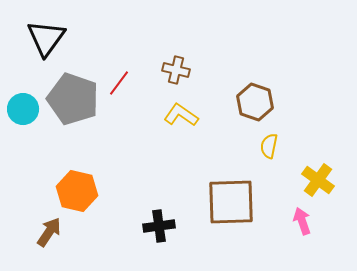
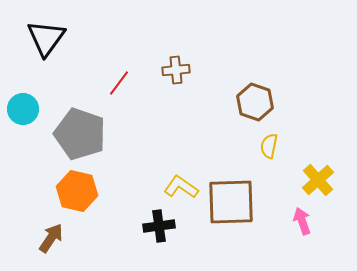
brown cross: rotated 20 degrees counterclockwise
gray pentagon: moved 7 px right, 35 px down
yellow L-shape: moved 72 px down
yellow cross: rotated 12 degrees clockwise
brown arrow: moved 2 px right, 6 px down
